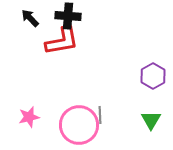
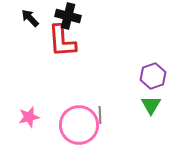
black cross: rotated 10 degrees clockwise
red L-shape: rotated 96 degrees clockwise
purple hexagon: rotated 10 degrees clockwise
green triangle: moved 15 px up
